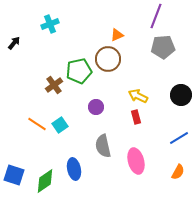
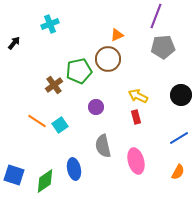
orange line: moved 3 px up
